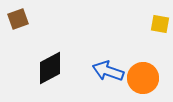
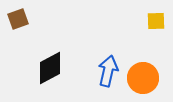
yellow square: moved 4 px left, 3 px up; rotated 12 degrees counterclockwise
blue arrow: rotated 84 degrees clockwise
